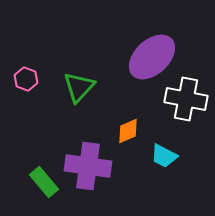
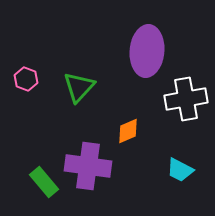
purple ellipse: moved 5 px left, 6 px up; rotated 42 degrees counterclockwise
white cross: rotated 21 degrees counterclockwise
cyan trapezoid: moved 16 px right, 14 px down
